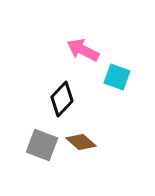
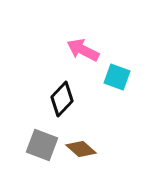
brown diamond: moved 7 px down
